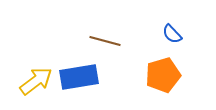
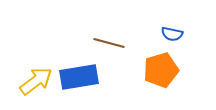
blue semicircle: rotated 35 degrees counterclockwise
brown line: moved 4 px right, 2 px down
orange pentagon: moved 2 px left, 5 px up
